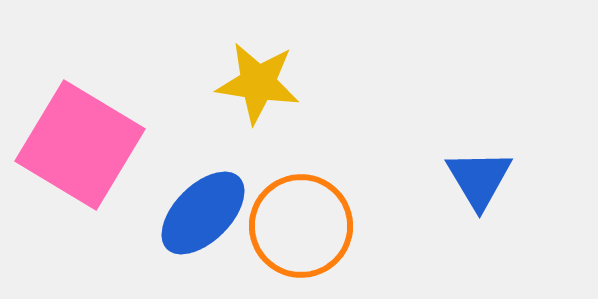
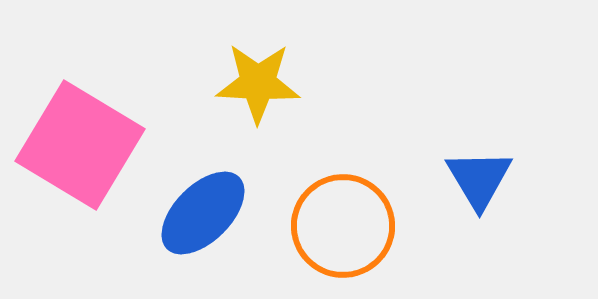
yellow star: rotated 6 degrees counterclockwise
orange circle: moved 42 px right
